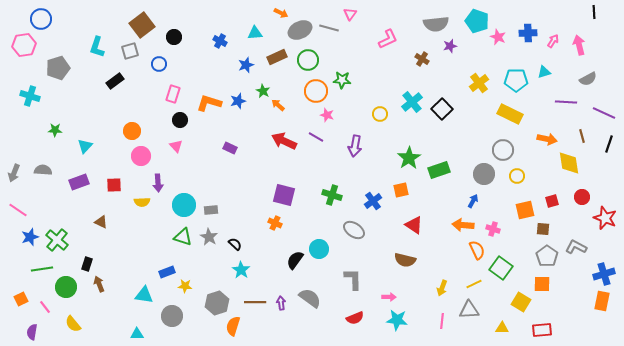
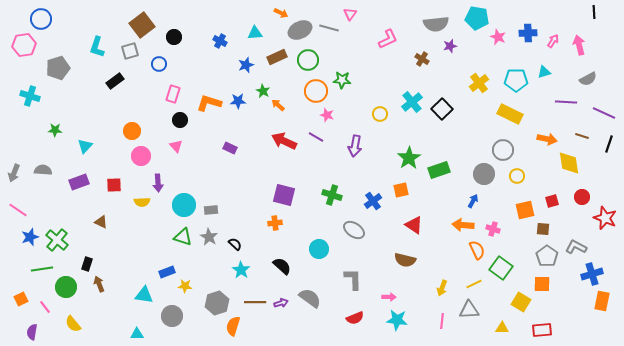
cyan pentagon at (477, 21): moved 3 px up; rotated 10 degrees counterclockwise
blue star at (238, 101): rotated 14 degrees clockwise
brown line at (582, 136): rotated 56 degrees counterclockwise
orange cross at (275, 223): rotated 32 degrees counterclockwise
black semicircle at (295, 260): moved 13 px left, 6 px down; rotated 96 degrees clockwise
blue cross at (604, 274): moved 12 px left
purple arrow at (281, 303): rotated 80 degrees clockwise
